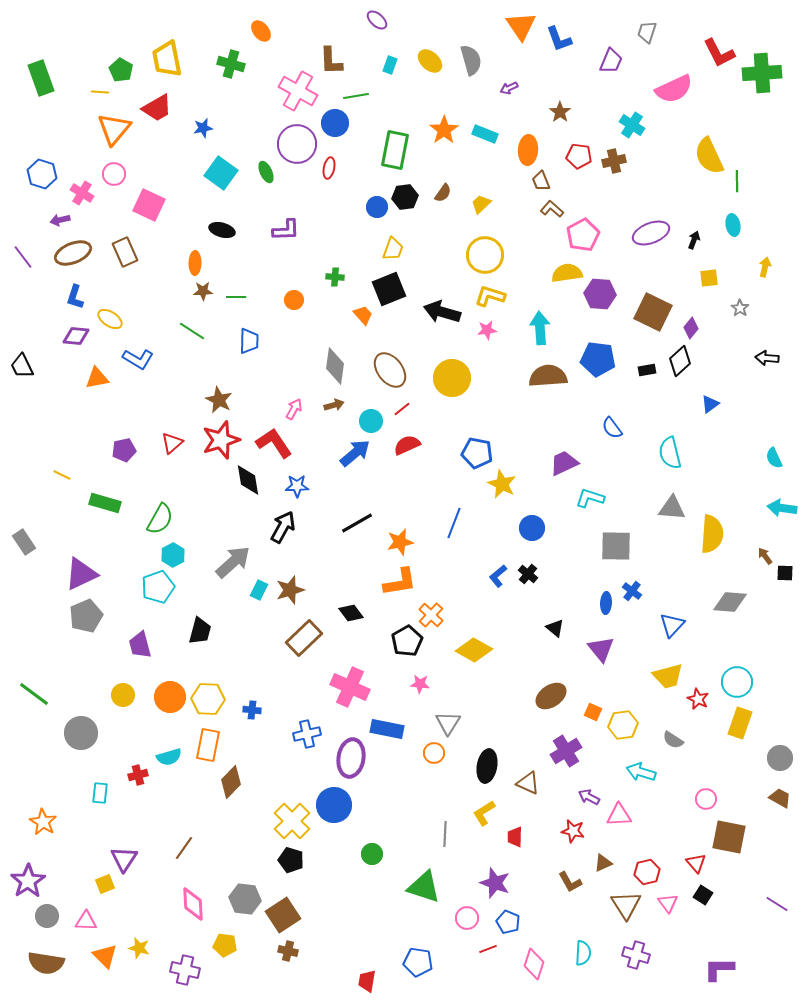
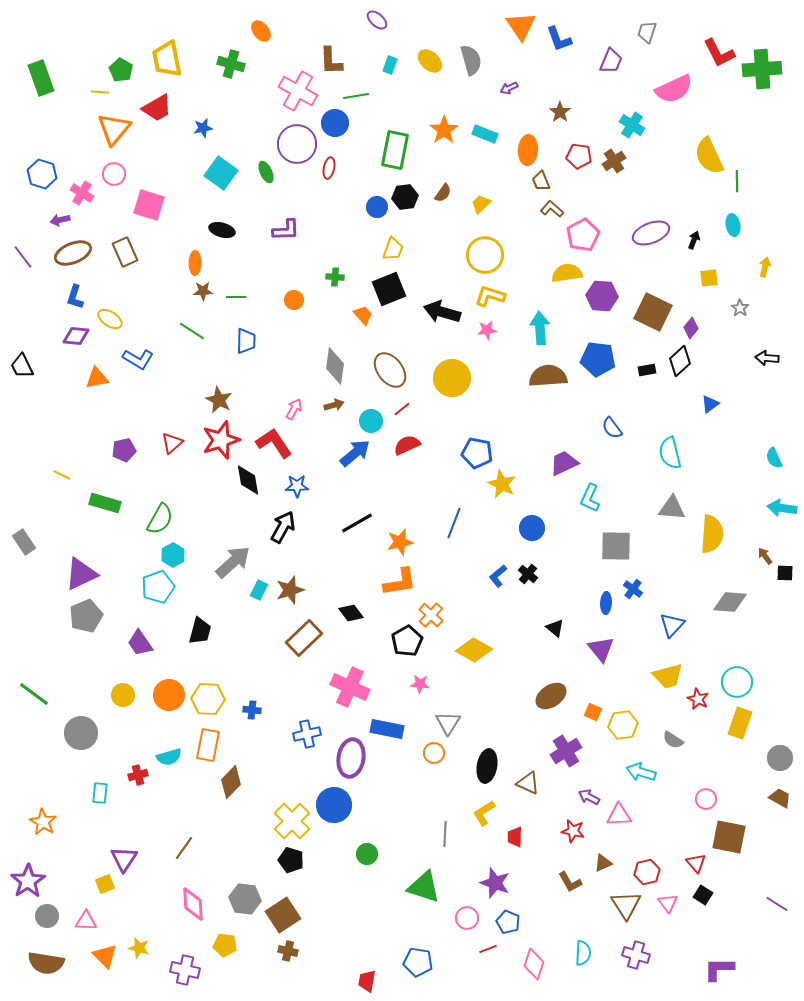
green cross at (762, 73): moved 4 px up
brown cross at (614, 161): rotated 20 degrees counterclockwise
pink square at (149, 205): rotated 8 degrees counterclockwise
purple hexagon at (600, 294): moved 2 px right, 2 px down
blue trapezoid at (249, 341): moved 3 px left
cyan L-shape at (590, 498): rotated 84 degrees counterclockwise
blue cross at (632, 591): moved 1 px right, 2 px up
purple trapezoid at (140, 645): moved 2 px up; rotated 20 degrees counterclockwise
orange circle at (170, 697): moved 1 px left, 2 px up
green circle at (372, 854): moved 5 px left
